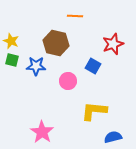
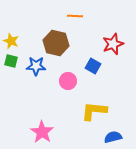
green square: moved 1 px left, 1 px down
